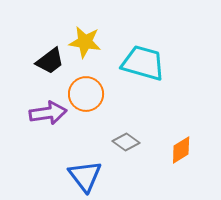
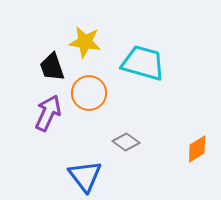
black trapezoid: moved 2 px right, 6 px down; rotated 108 degrees clockwise
orange circle: moved 3 px right, 1 px up
purple arrow: rotated 57 degrees counterclockwise
orange diamond: moved 16 px right, 1 px up
